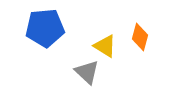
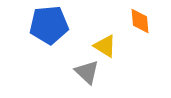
blue pentagon: moved 4 px right, 3 px up
orange diamond: moved 16 px up; rotated 20 degrees counterclockwise
